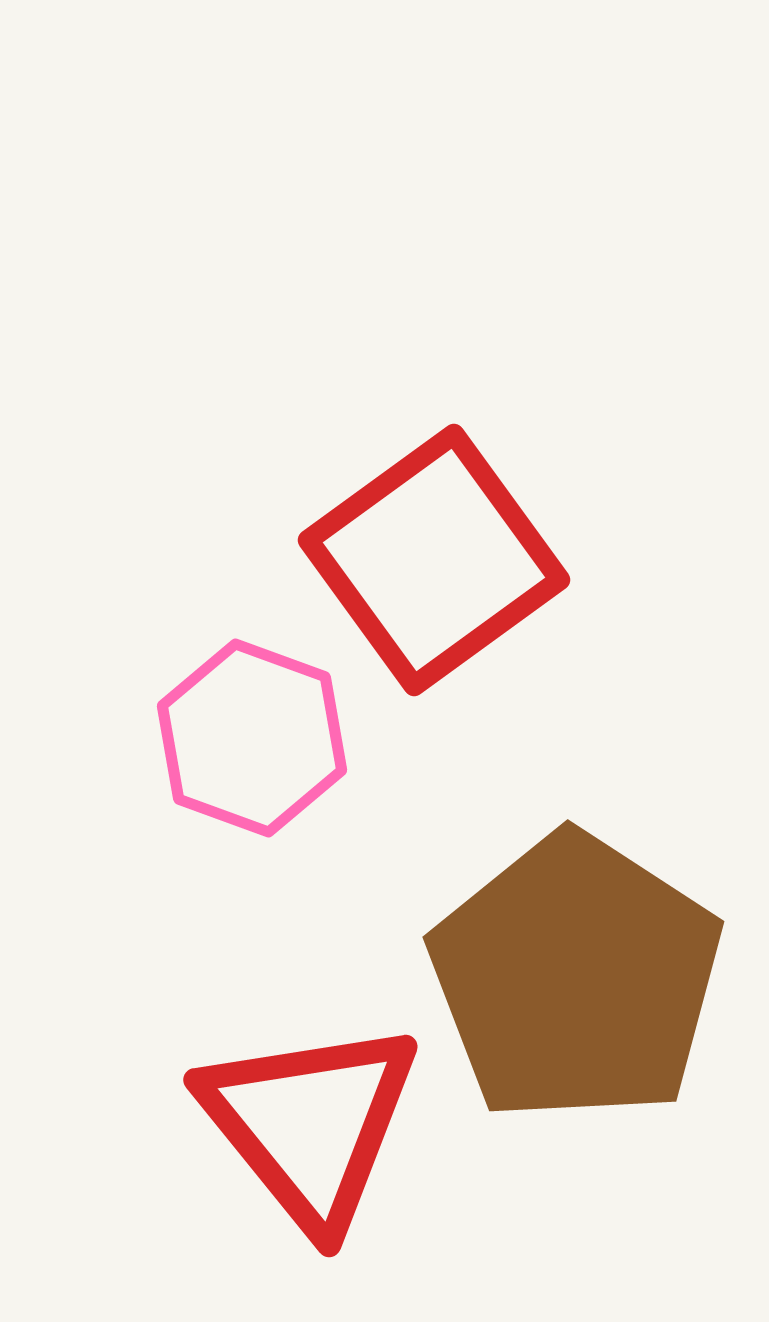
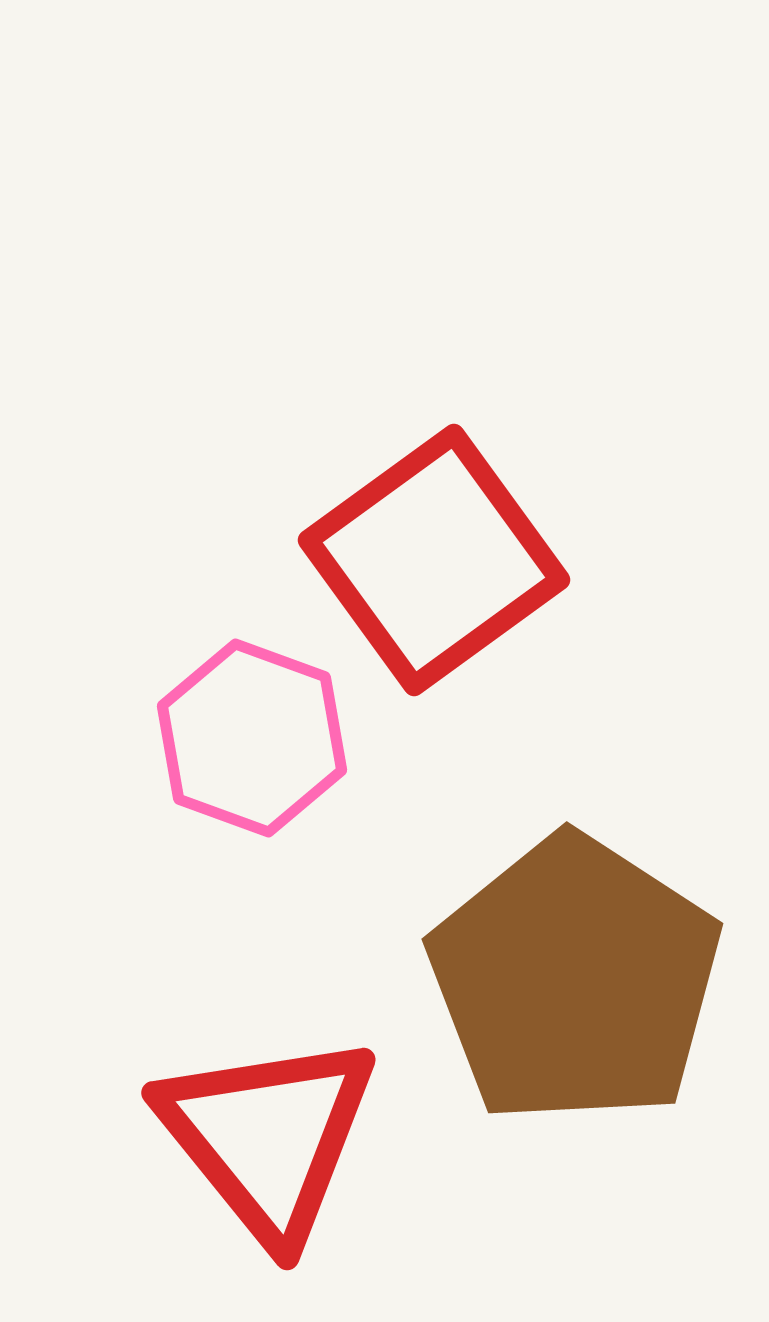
brown pentagon: moved 1 px left, 2 px down
red triangle: moved 42 px left, 13 px down
